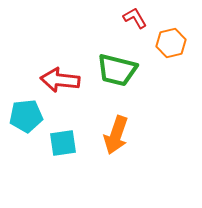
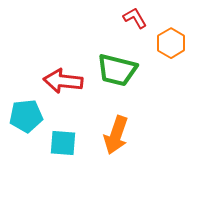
orange hexagon: rotated 16 degrees counterclockwise
red arrow: moved 3 px right, 1 px down
cyan square: rotated 12 degrees clockwise
